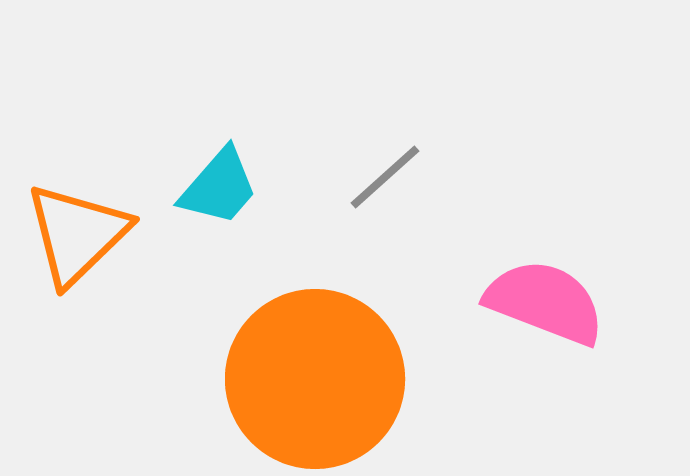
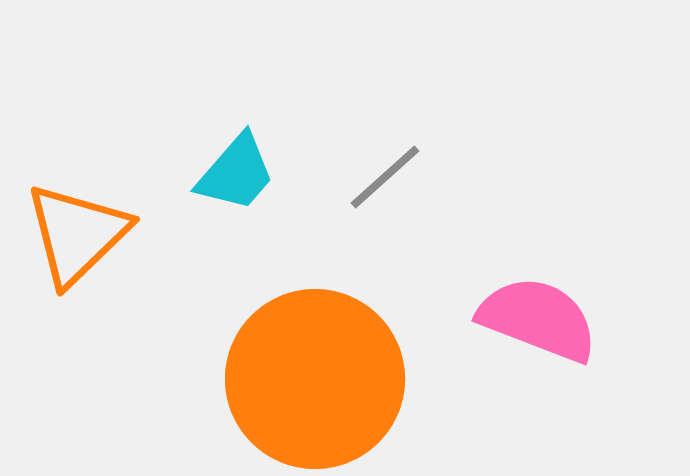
cyan trapezoid: moved 17 px right, 14 px up
pink semicircle: moved 7 px left, 17 px down
